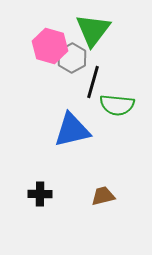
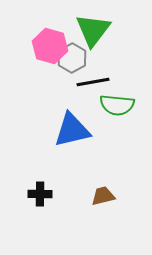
black line: rotated 64 degrees clockwise
